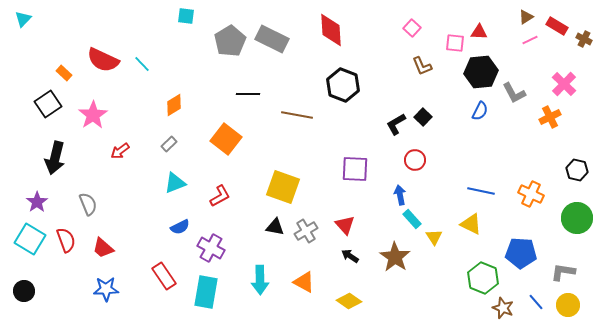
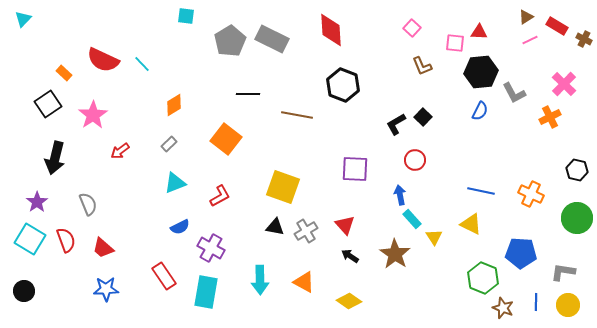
brown star at (395, 257): moved 3 px up
blue line at (536, 302): rotated 42 degrees clockwise
